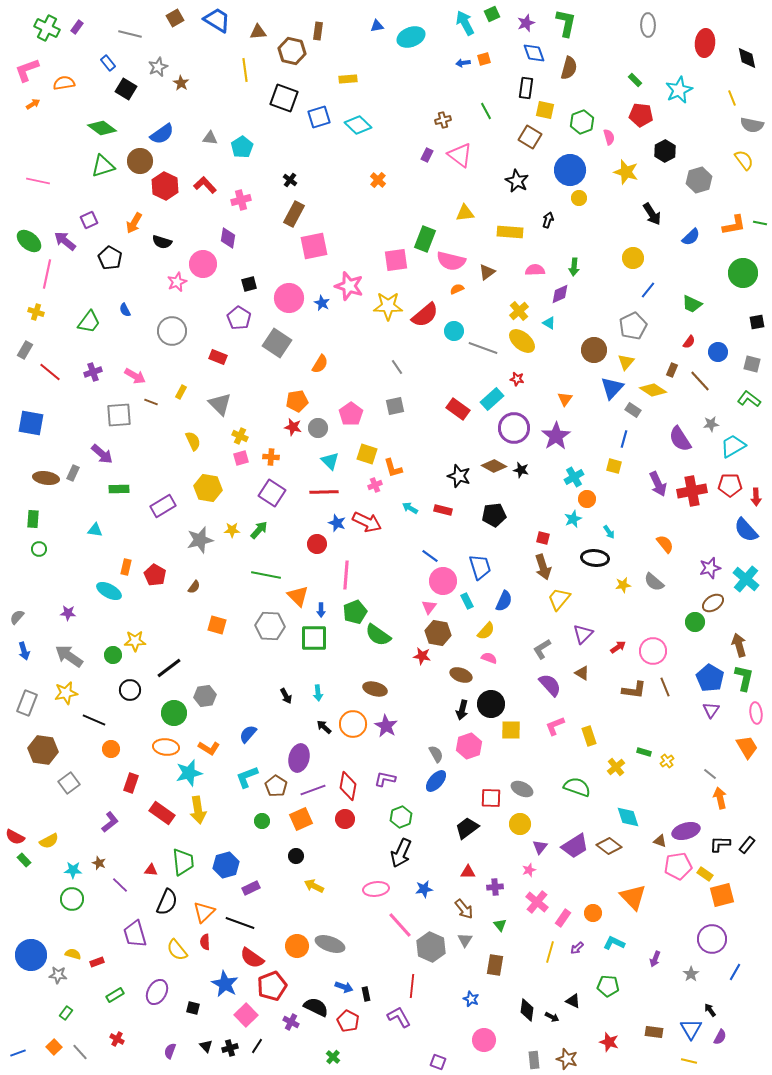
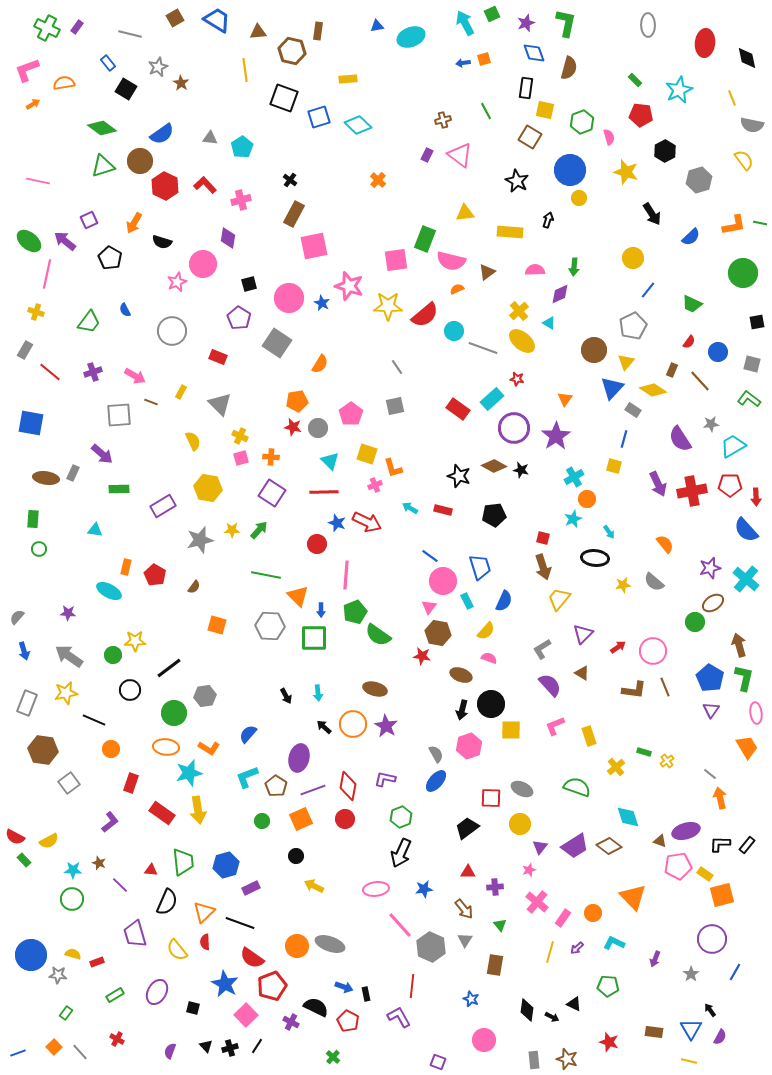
black triangle at (573, 1001): moved 1 px right, 3 px down
